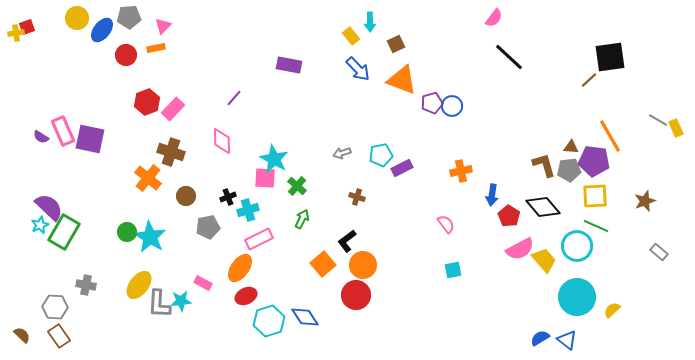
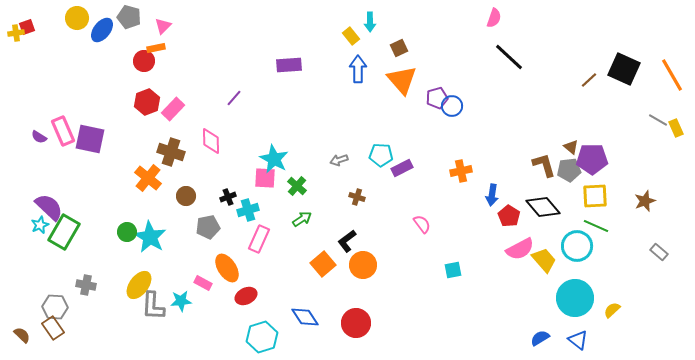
gray pentagon at (129, 17): rotated 20 degrees clockwise
pink semicircle at (494, 18): rotated 18 degrees counterclockwise
brown square at (396, 44): moved 3 px right, 4 px down
red circle at (126, 55): moved 18 px right, 6 px down
black square at (610, 57): moved 14 px right, 12 px down; rotated 32 degrees clockwise
purple rectangle at (289, 65): rotated 15 degrees counterclockwise
blue arrow at (358, 69): rotated 136 degrees counterclockwise
orange triangle at (402, 80): rotated 28 degrees clockwise
purple pentagon at (432, 103): moved 5 px right, 5 px up
orange line at (610, 136): moved 62 px right, 61 px up
purple semicircle at (41, 137): moved 2 px left
pink diamond at (222, 141): moved 11 px left
brown triangle at (571, 147): rotated 35 degrees clockwise
gray arrow at (342, 153): moved 3 px left, 7 px down
cyan pentagon at (381, 155): rotated 15 degrees clockwise
purple pentagon at (594, 161): moved 2 px left, 2 px up; rotated 8 degrees counterclockwise
green arrow at (302, 219): rotated 30 degrees clockwise
pink semicircle at (446, 224): moved 24 px left
pink rectangle at (259, 239): rotated 40 degrees counterclockwise
orange ellipse at (240, 268): moved 13 px left; rotated 68 degrees counterclockwise
red circle at (356, 295): moved 28 px down
cyan circle at (577, 297): moved 2 px left, 1 px down
gray L-shape at (159, 304): moved 6 px left, 2 px down
cyan hexagon at (269, 321): moved 7 px left, 16 px down
brown rectangle at (59, 336): moved 6 px left, 8 px up
blue triangle at (567, 340): moved 11 px right
